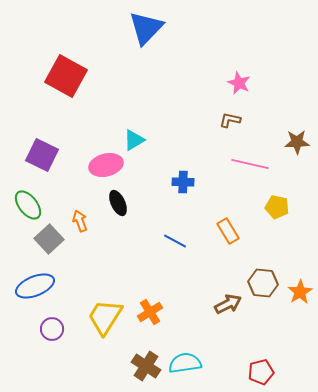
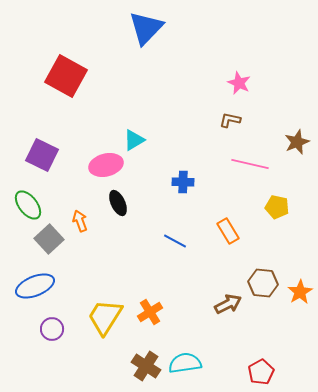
brown star: rotated 20 degrees counterclockwise
red pentagon: rotated 15 degrees counterclockwise
